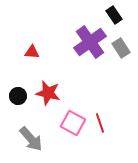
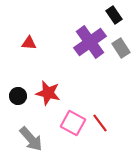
red triangle: moved 3 px left, 9 px up
red line: rotated 18 degrees counterclockwise
